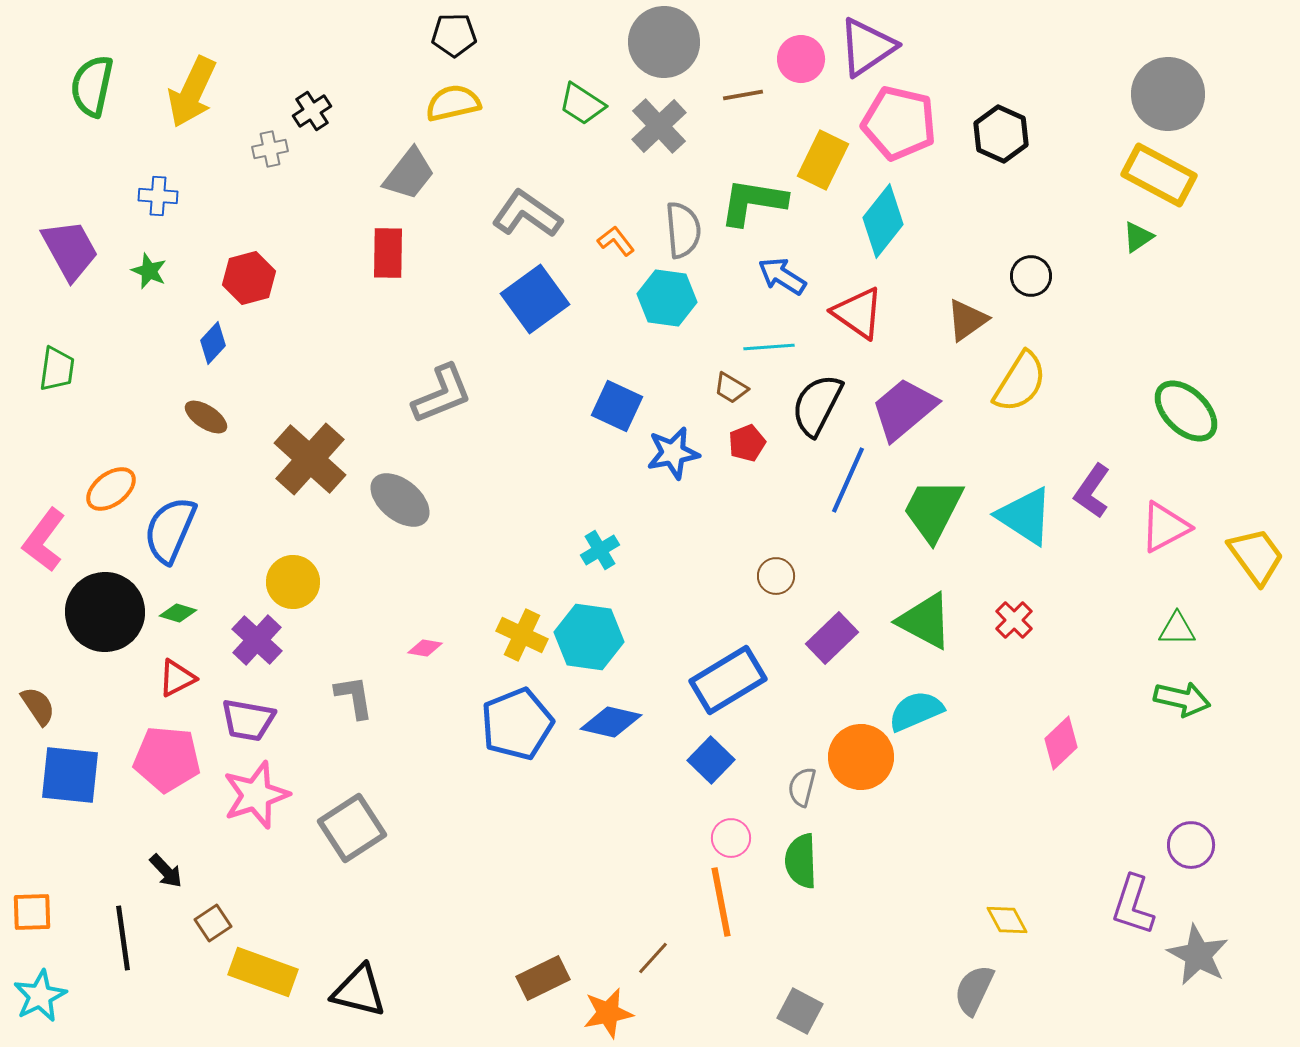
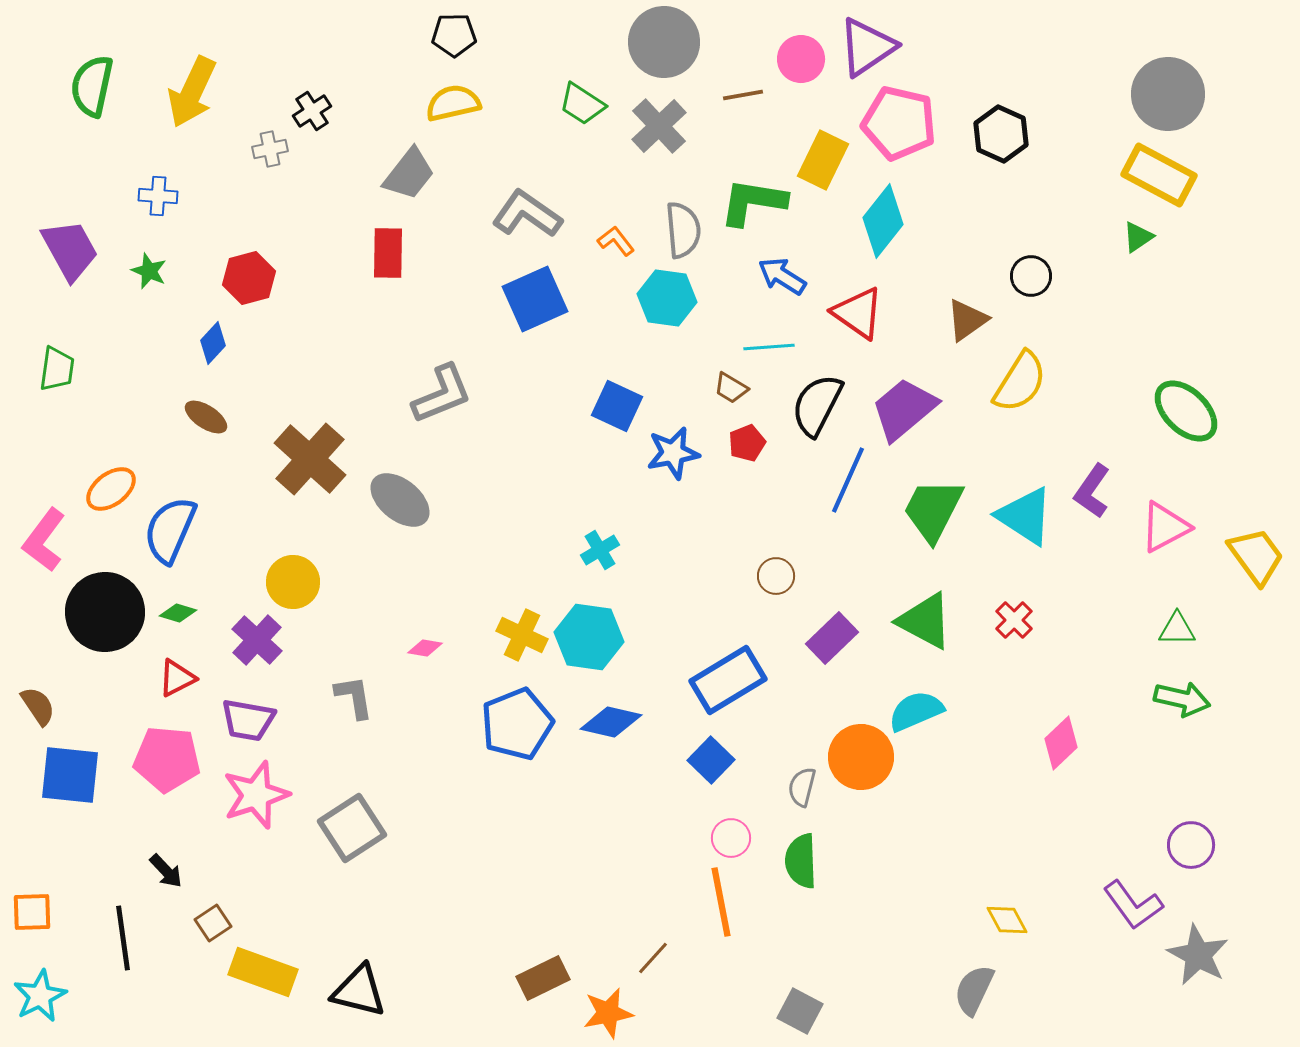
blue square at (535, 299): rotated 12 degrees clockwise
purple L-shape at (1133, 905): rotated 54 degrees counterclockwise
